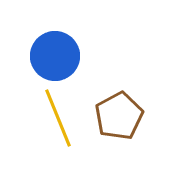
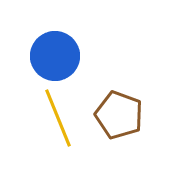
brown pentagon: moved 1 px up; rotated 24 degrees counterclockwise
